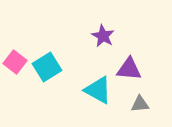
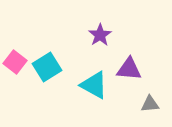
purple star: moved 3 px left, 1 px up; rotated 10 degrees clockwise
cyan triangle: moved 4 px left, 5 px up
gray triangle: moved 10 px right
